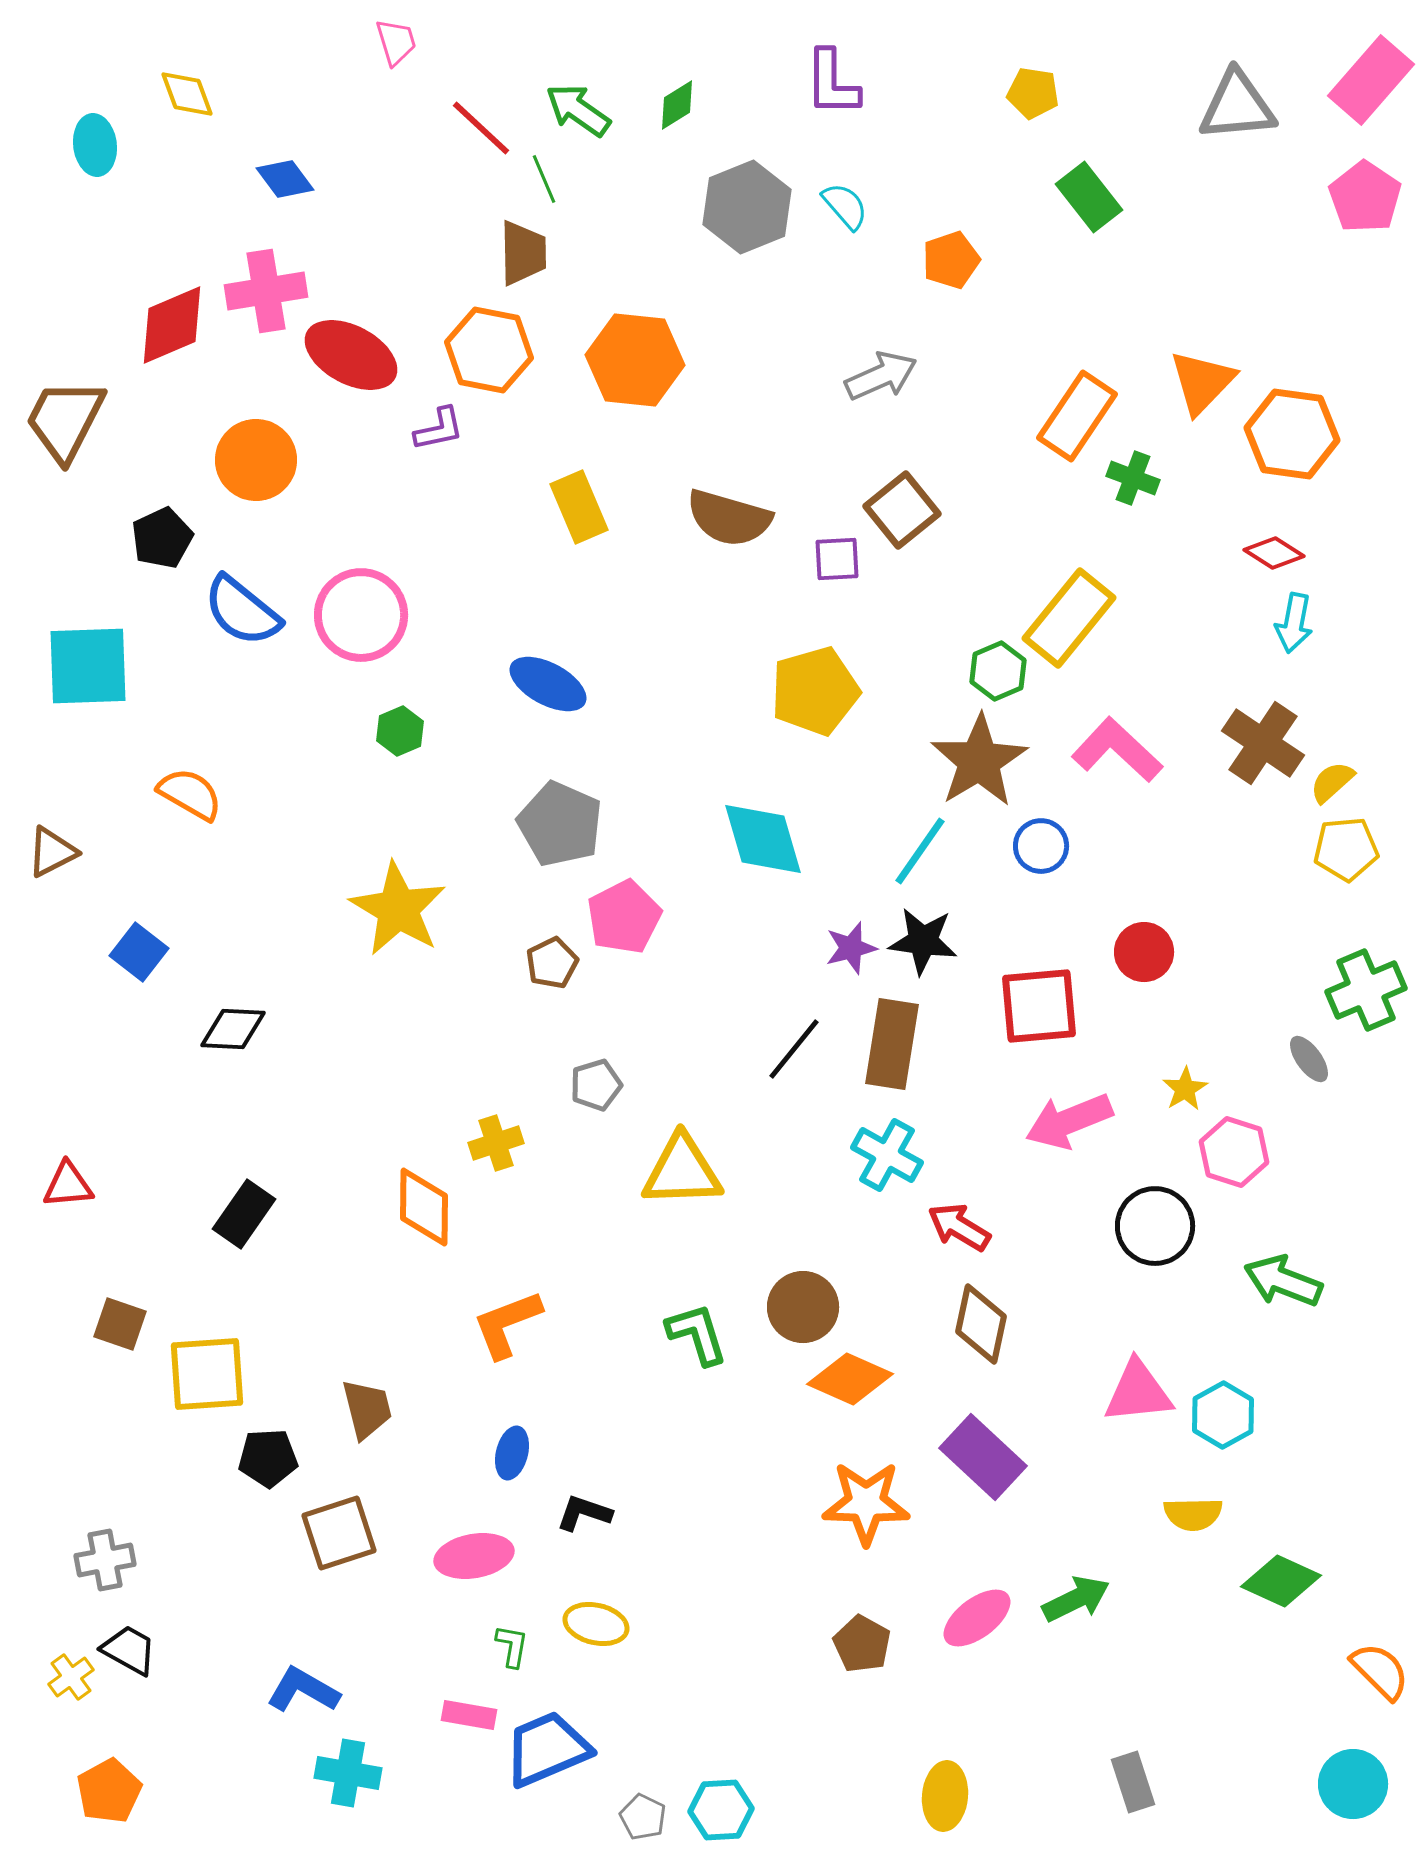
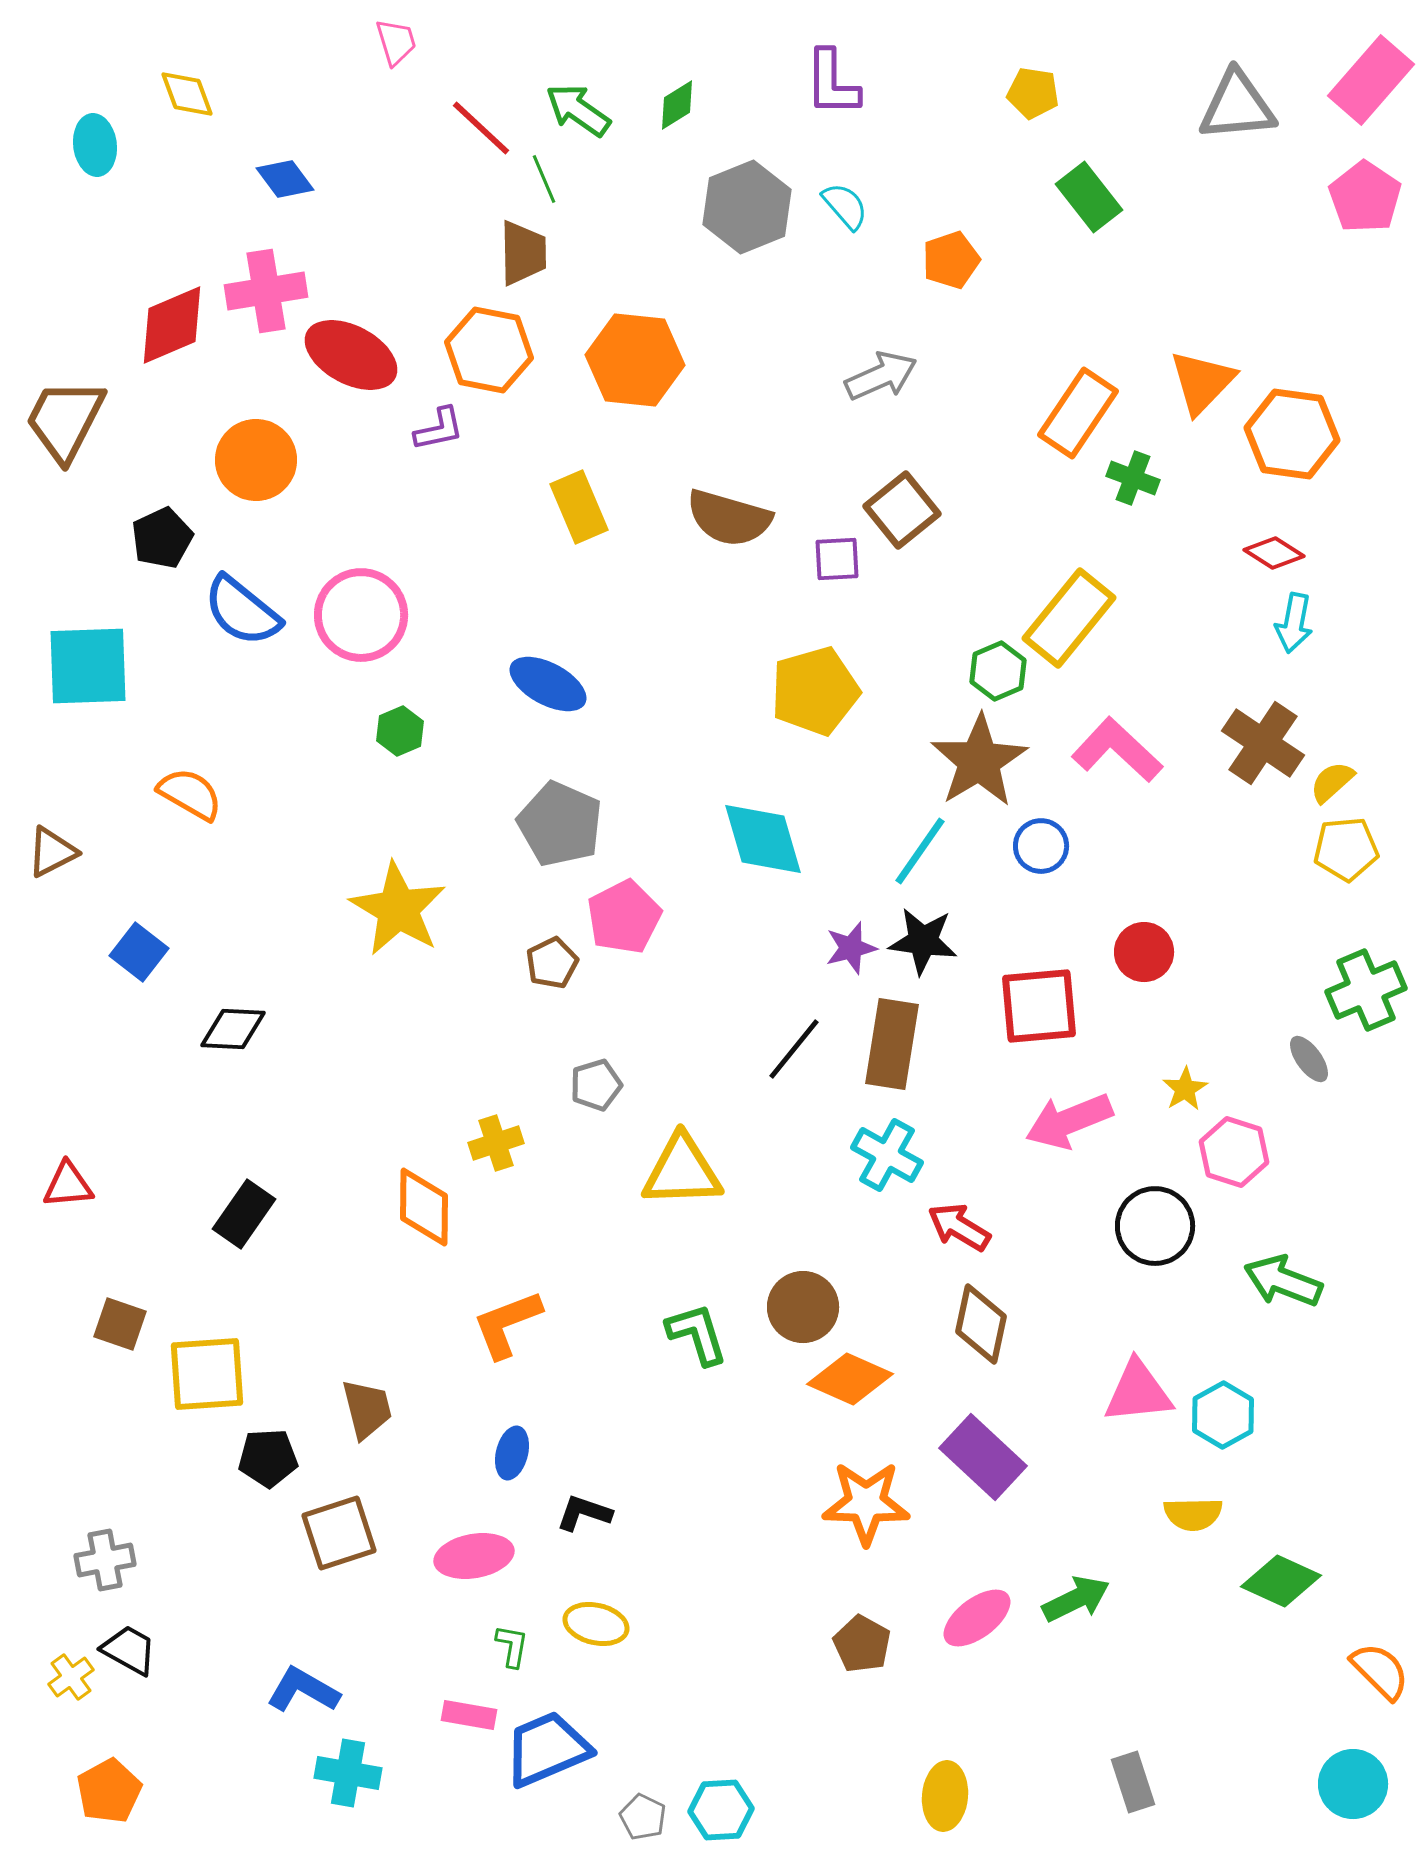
orange rectangle at (1077, 416): moved 1 px right, 3 px up
